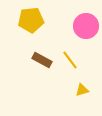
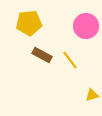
yellow pentagon: moved 2 px left, 3 px down
brown rectangle: moved 5 px up
yellow triangle: moved 10 px right, 5 px down
